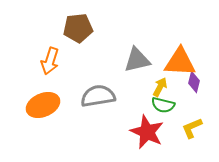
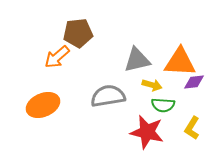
brown pentagon: moved 5 px down
orange arrow: moved 7 px right, 4 px up; rotated 32 degrees clockwise
purple diamond: rotated 70 degrees clockwise
yellow arrow: moved 8 px left, 2 px up; rotated 78 degrees clockwise
gray semicircle: moved 10 px right
green semicircle: rotated 10 degrees counterclockwise
yellow L-shape: rotated 35 degrees counterclockwise
red star: rotated 12 degrees counterclockwise
